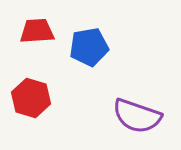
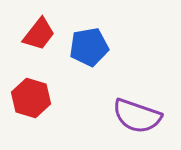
red trapezoid: moved 2 px right, 3 px down; rotated 132 degrees clockwise
